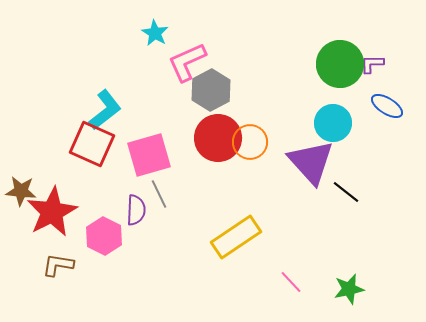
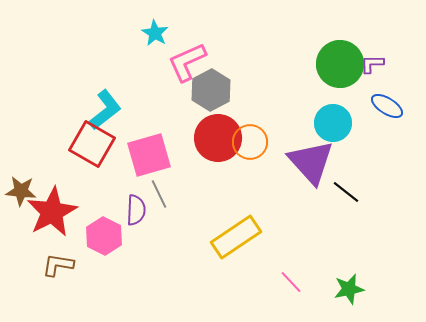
red square: rotated 6 degrees clockwise
